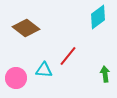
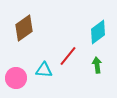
cyan diamond: moved 15 px down
brown diamond: moved 2 px left; rotated 72 degrees counterclockwise
green arrow: moved 8 px left, 9 px up
